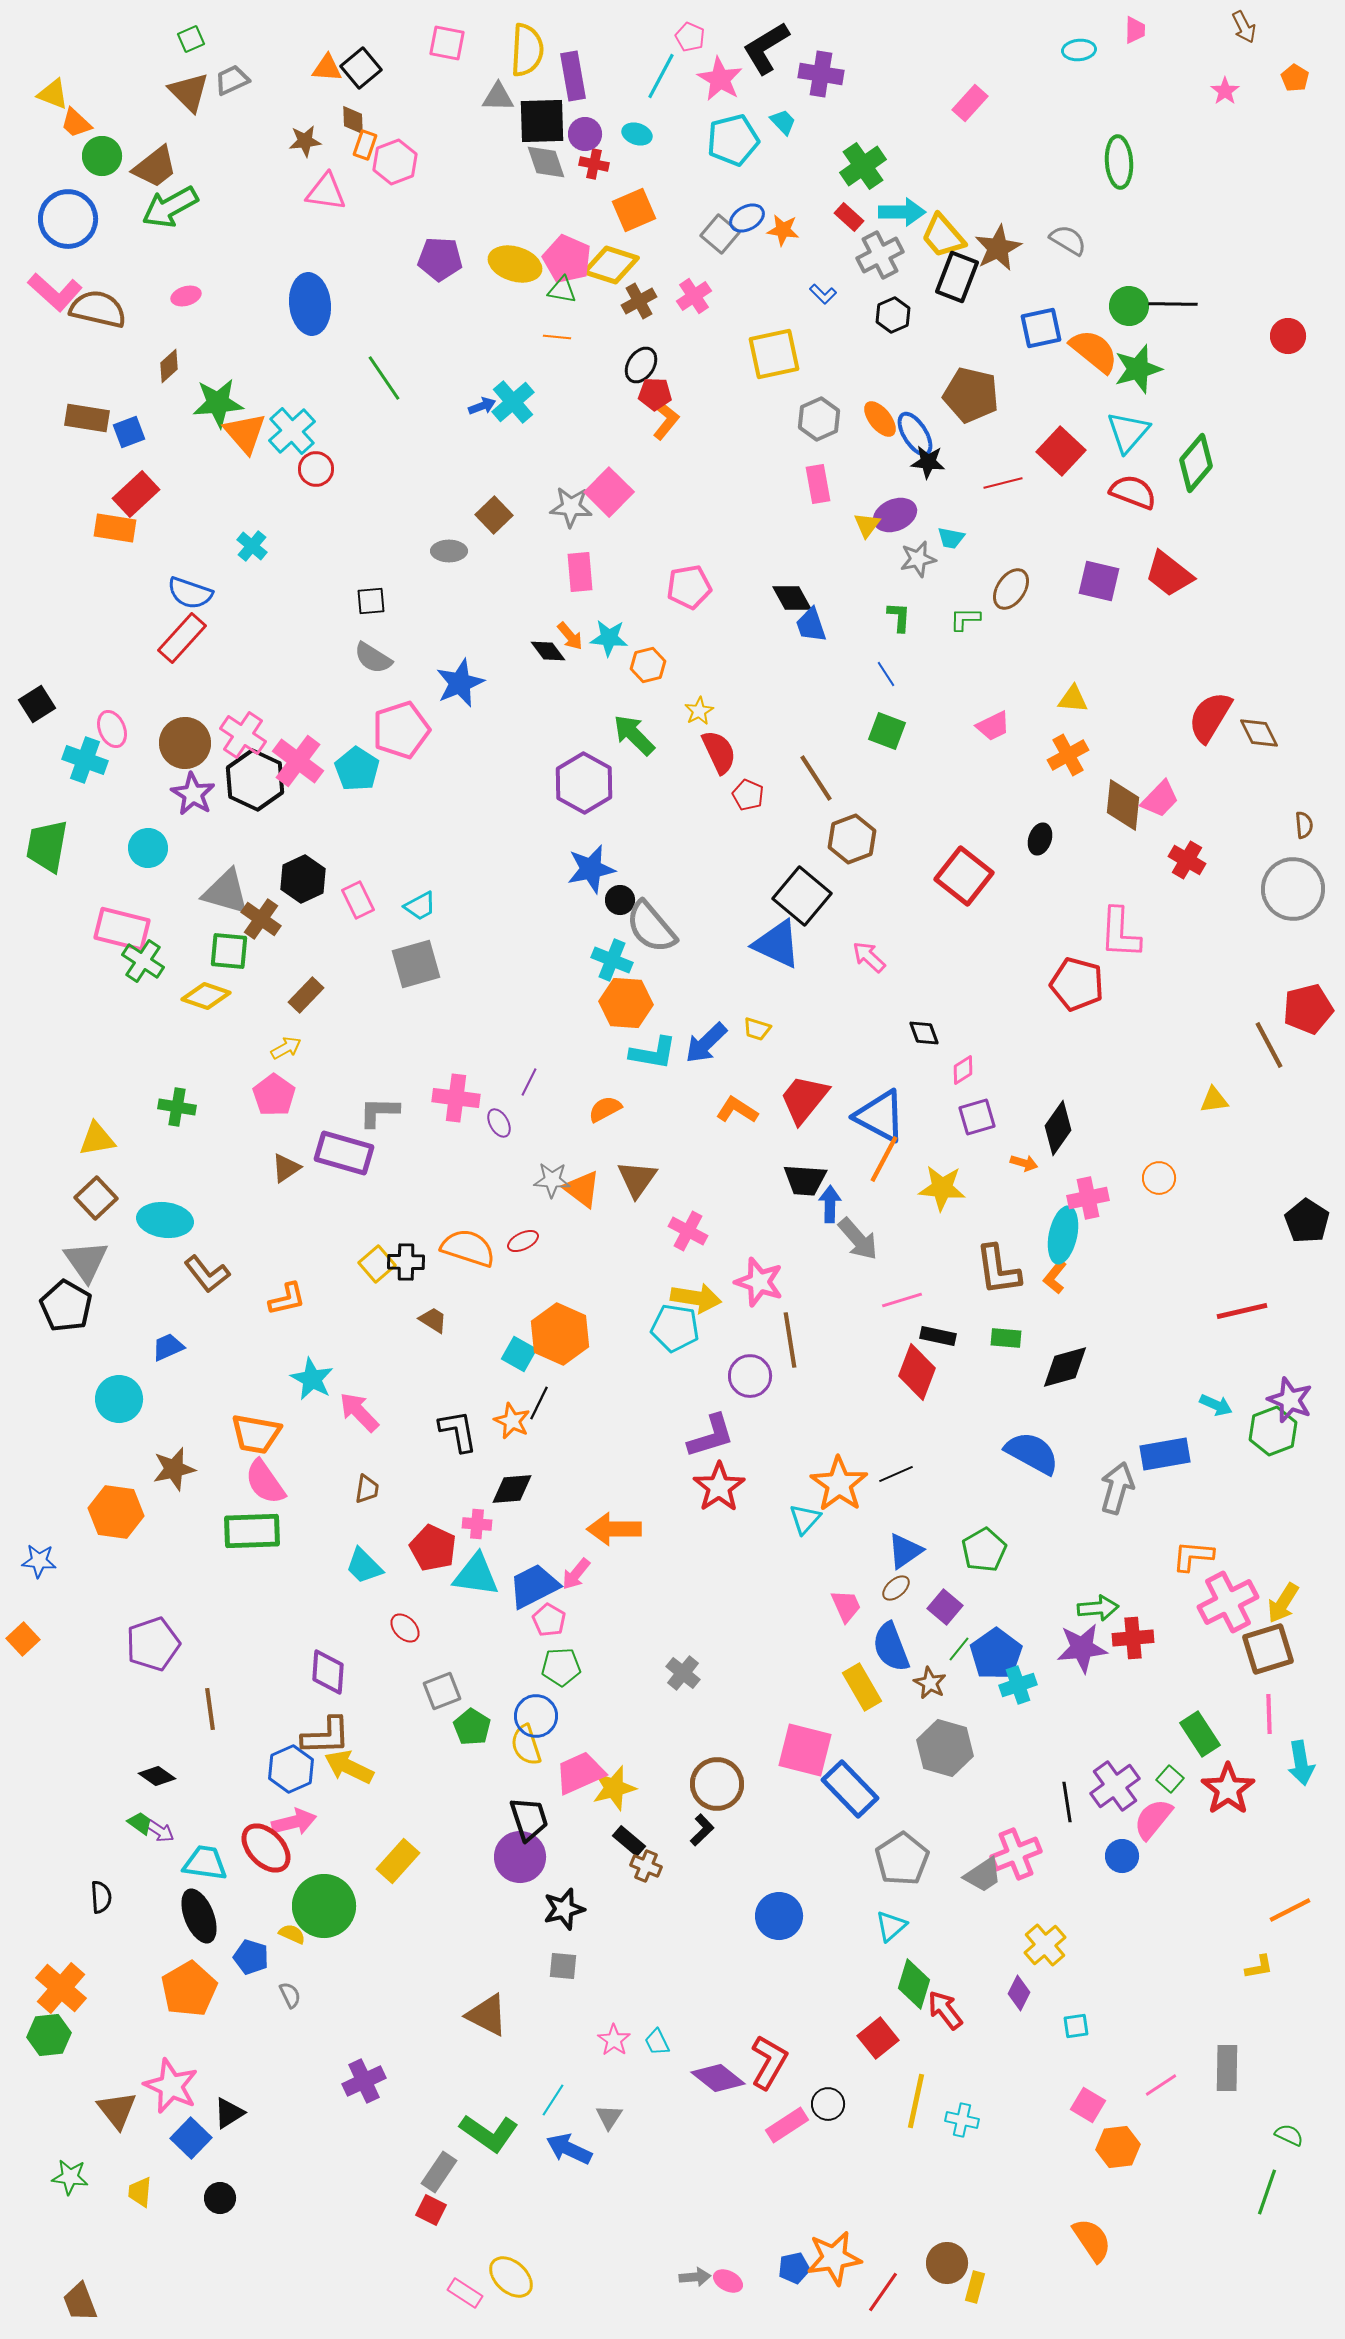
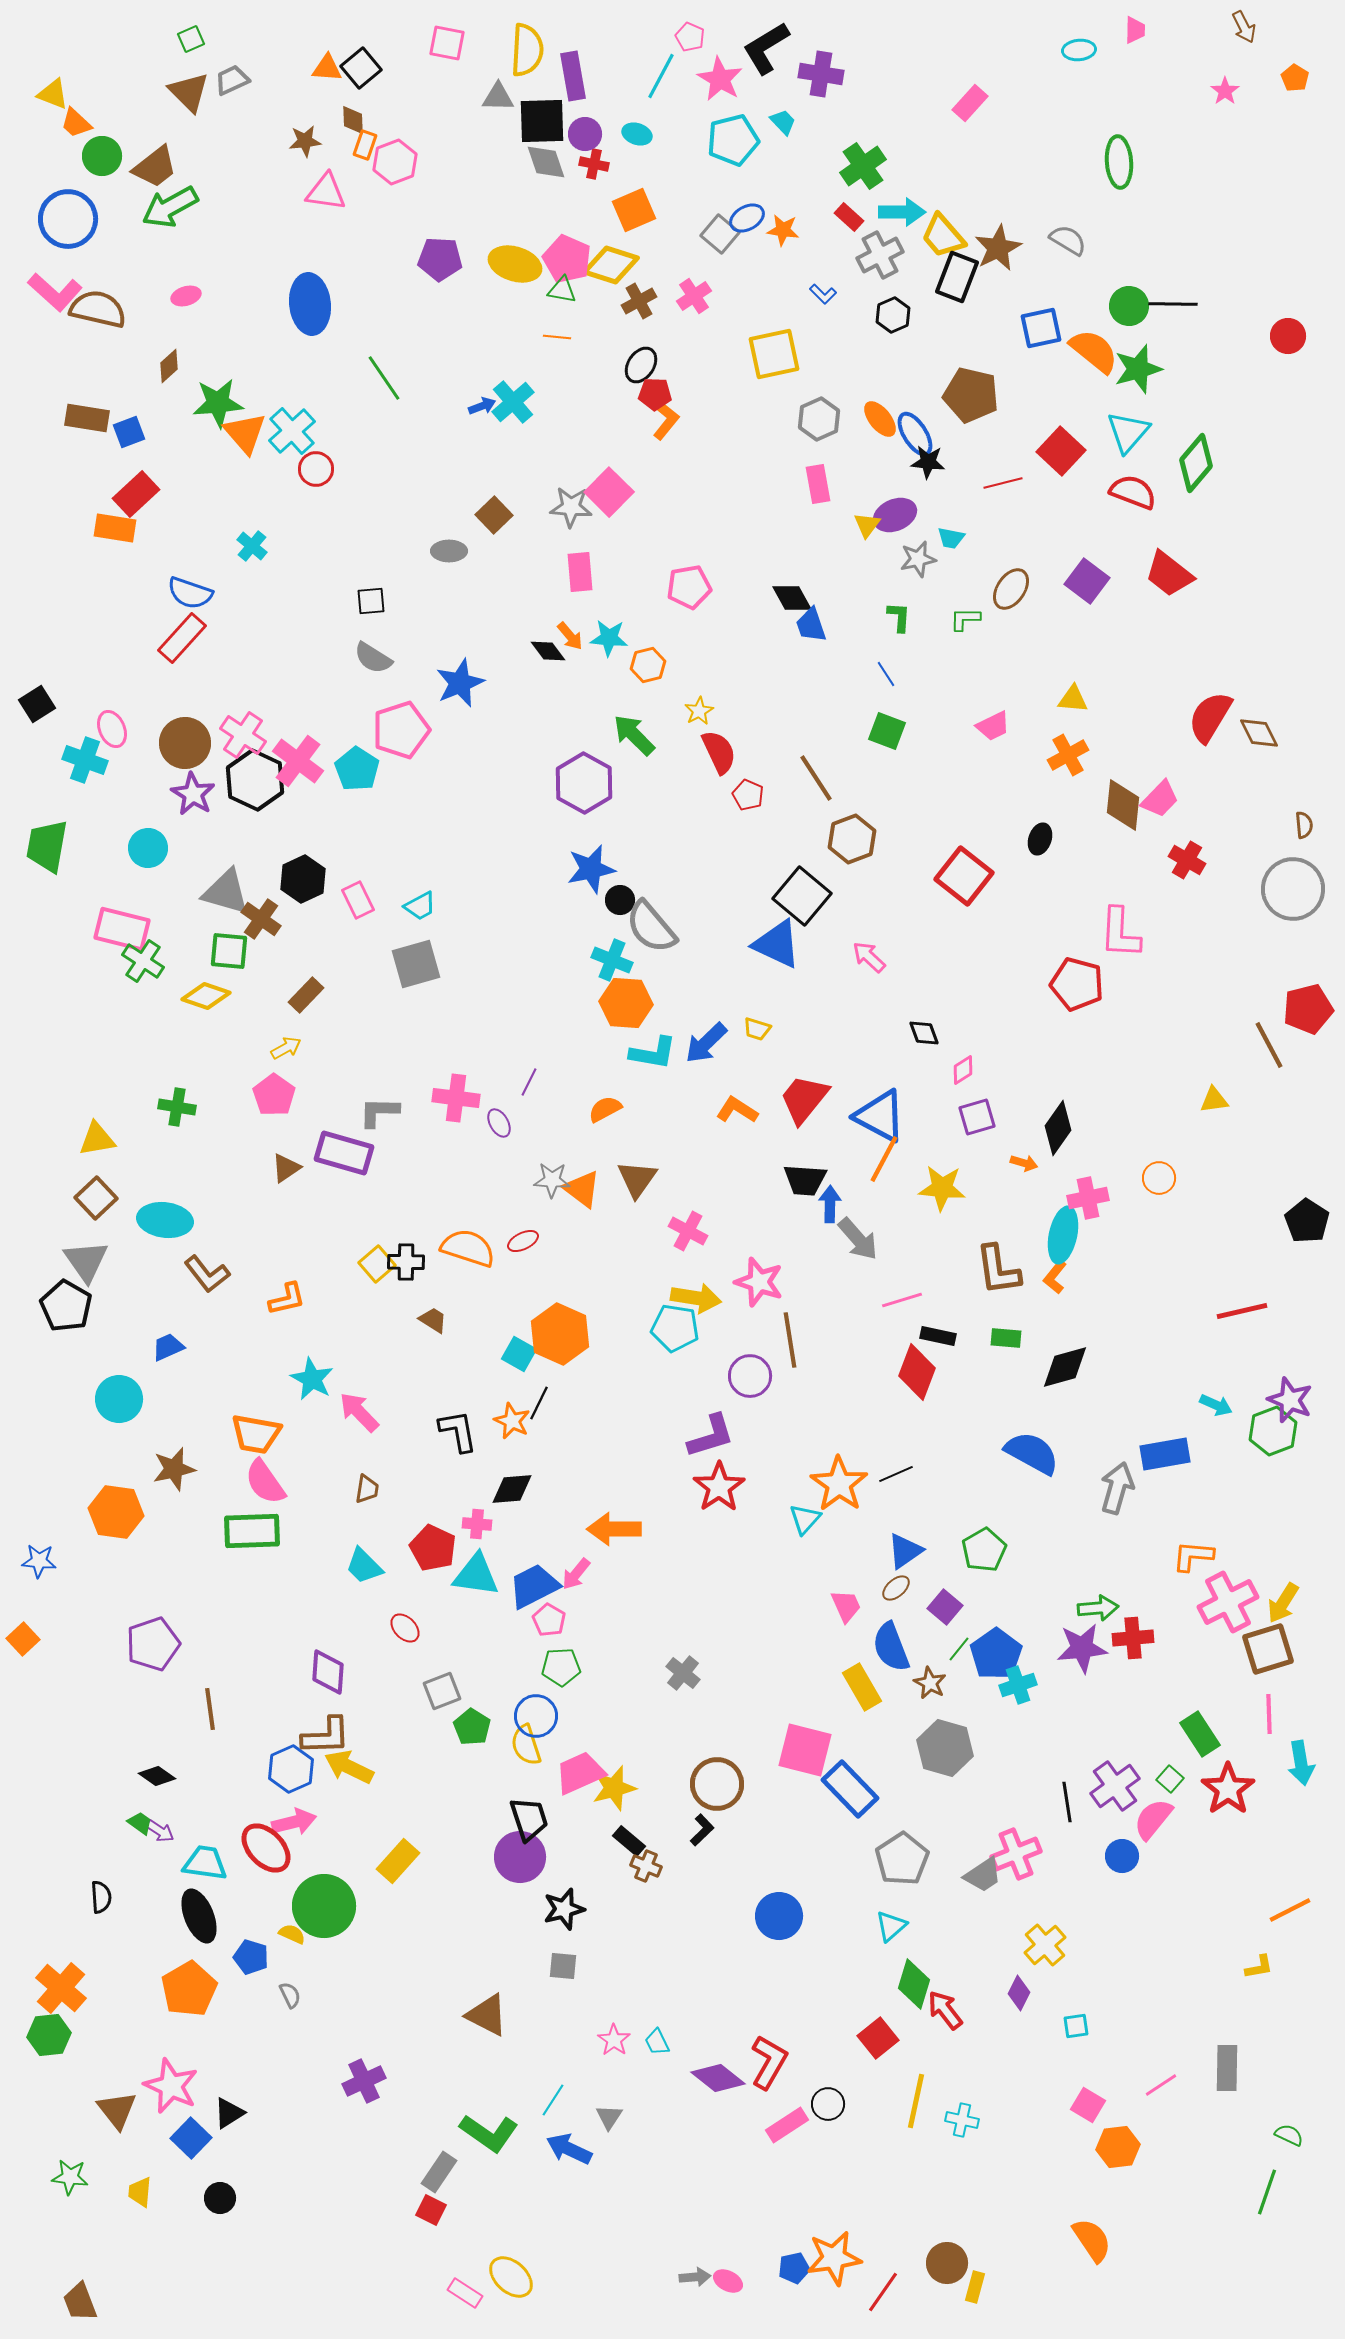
purple square at (1099, 581): moved 12 px left; rotated 24 degrees clockwise
